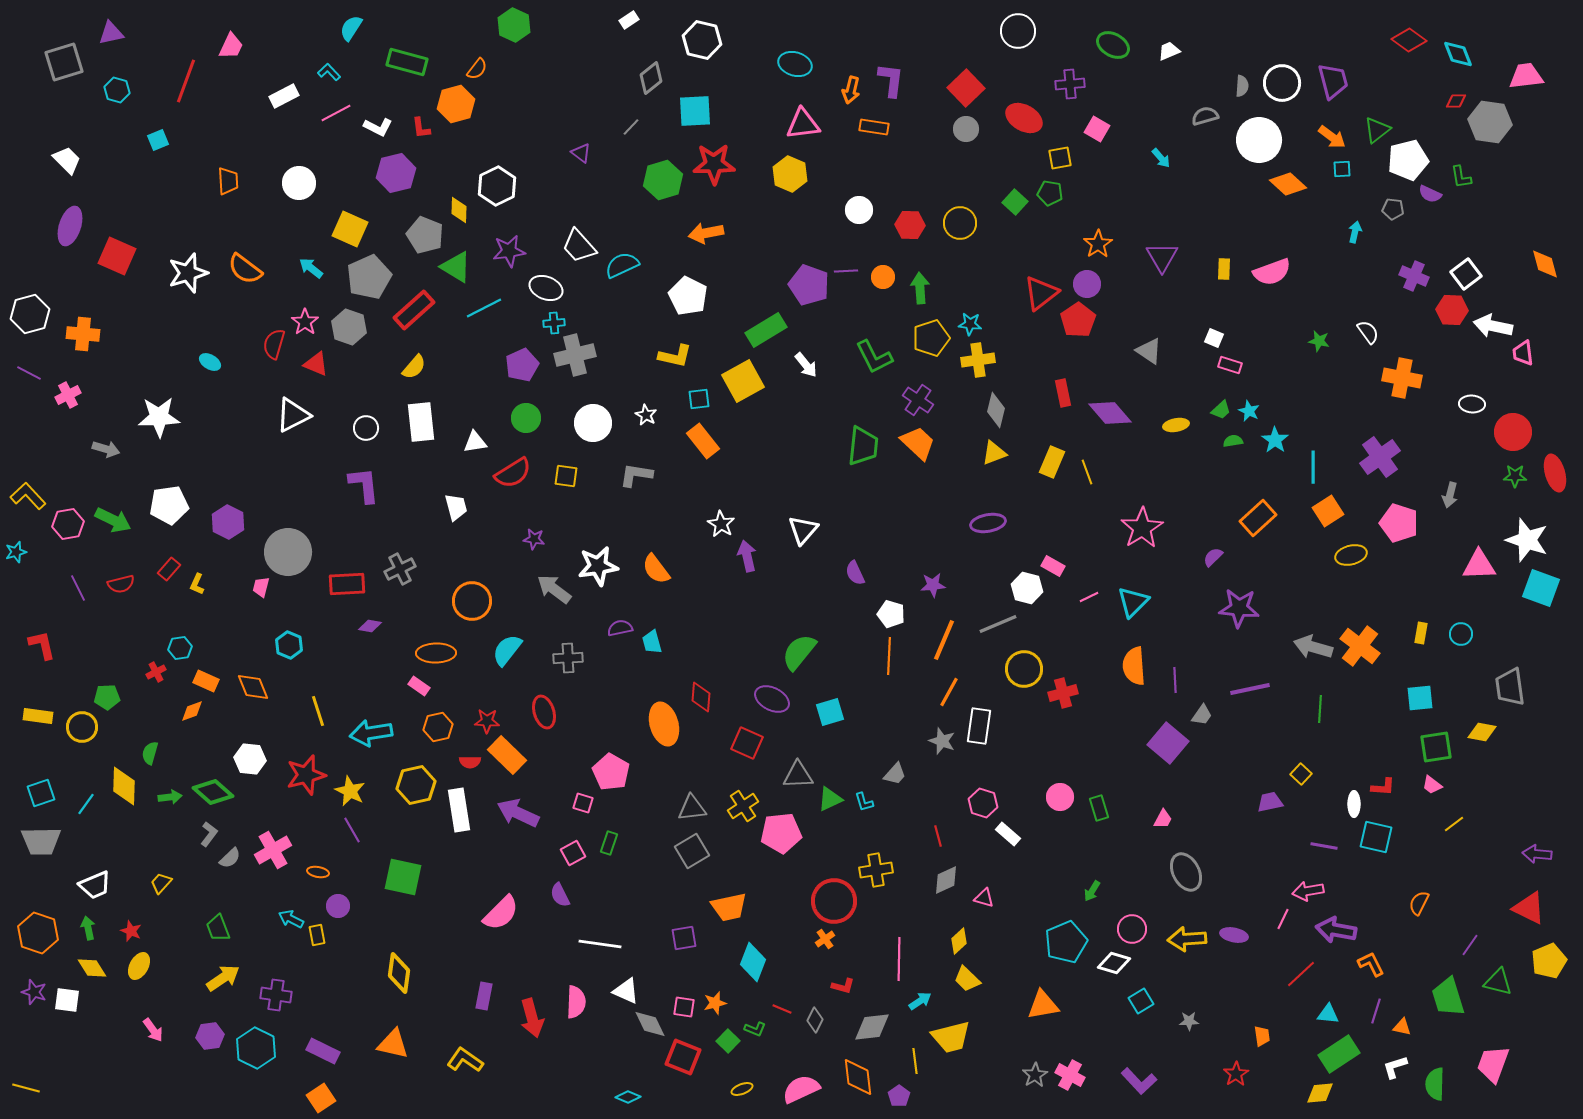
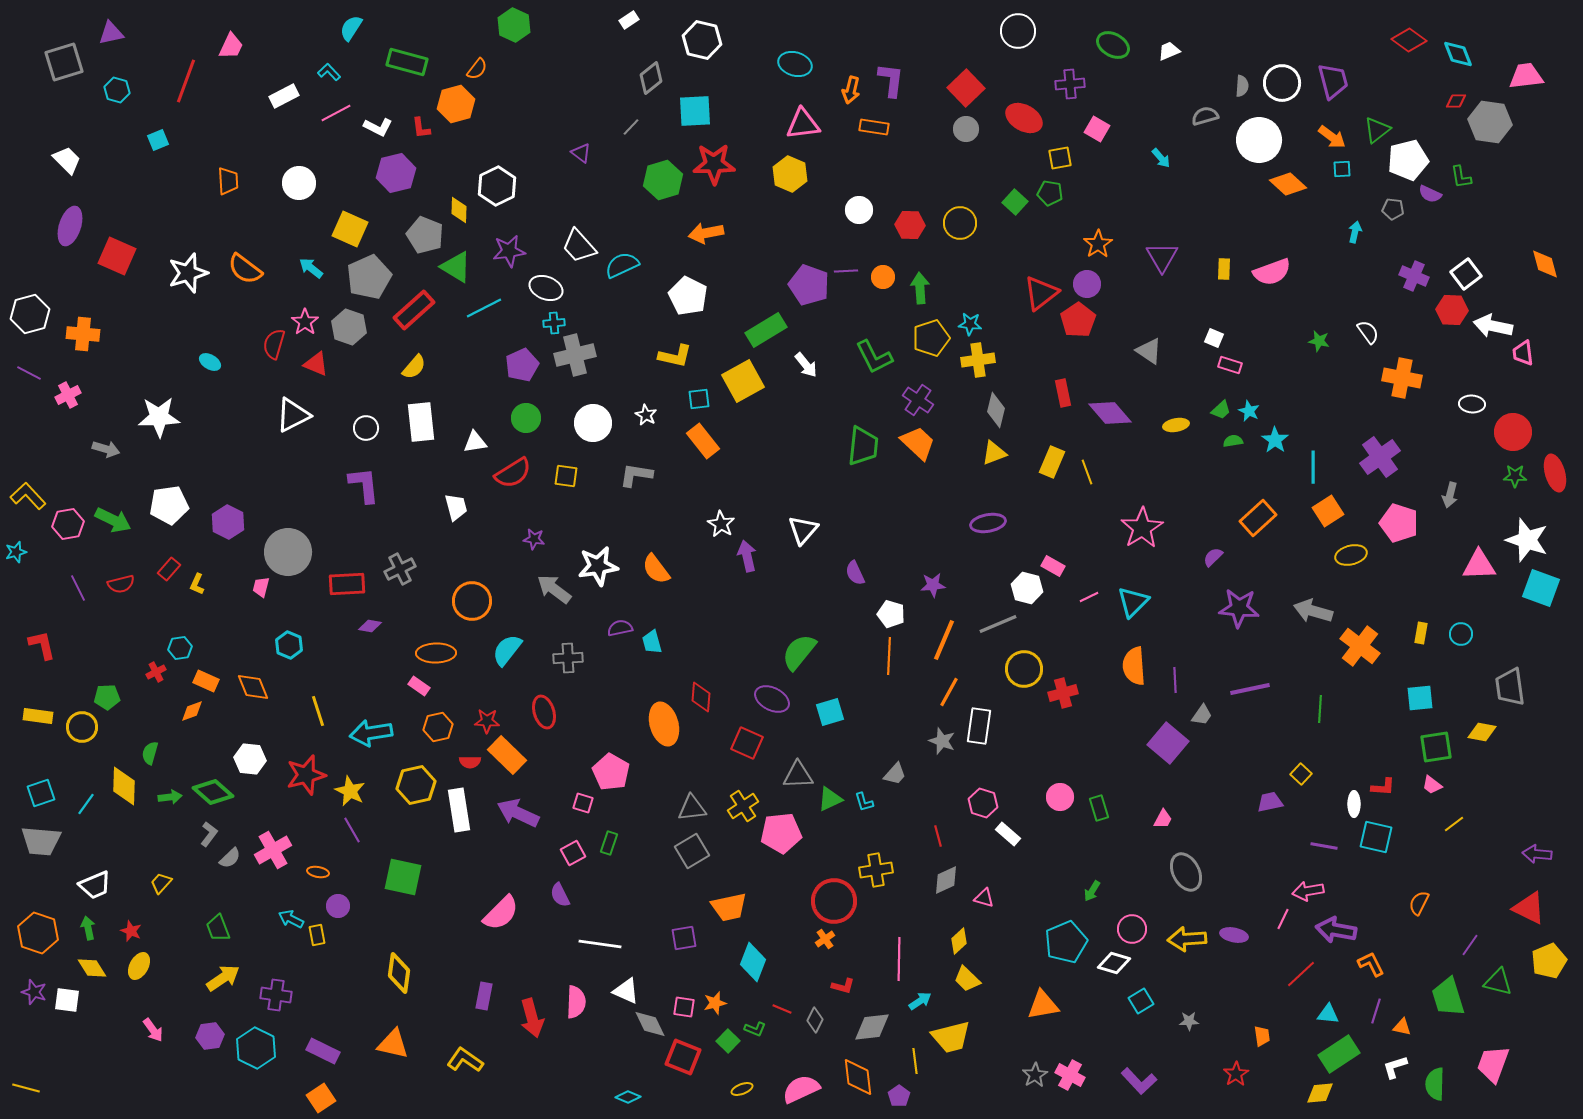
gray arrow at (1313, 647): moved 36 px up
gray trapezoid at (41, 841): rotated 6 degrees clockwise
